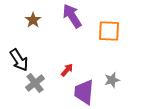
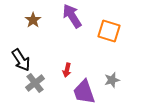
orange square: rotated 15 degrees clockwise
black arrow: moved 2 px right
red arrow: rotated 152 degrees clockwise
purple trapezoid: rotated 24 degrees counterclockwise
